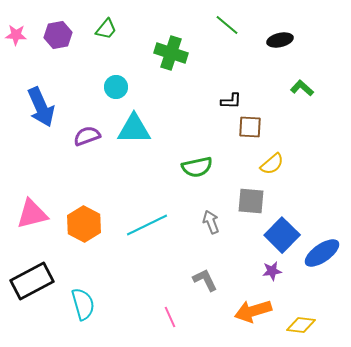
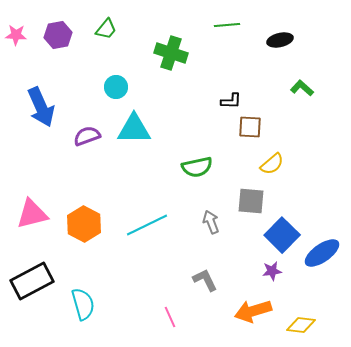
green line: rotated 45 degrees counterclockwise
